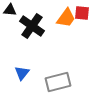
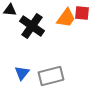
gray rectangle: moved 7 px left, 6 px up
